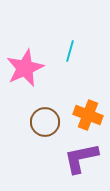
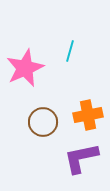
orange cross: rotated 32 degrees counterclockwise
brown circle: moved 2 px left
